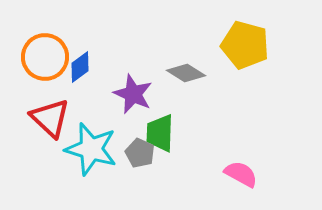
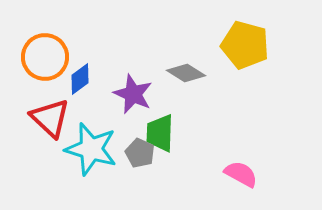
blue diamond: moved 12 px down
